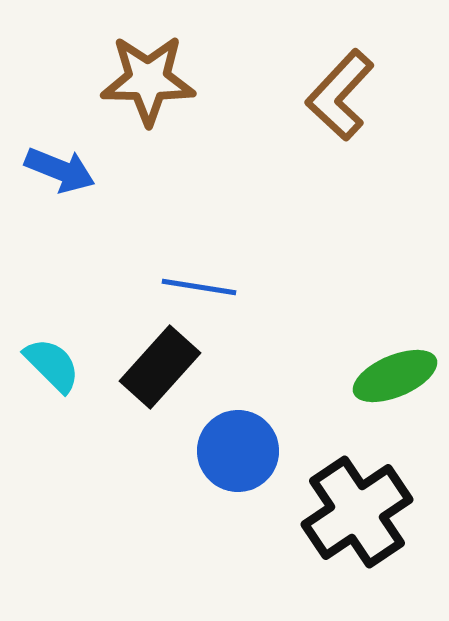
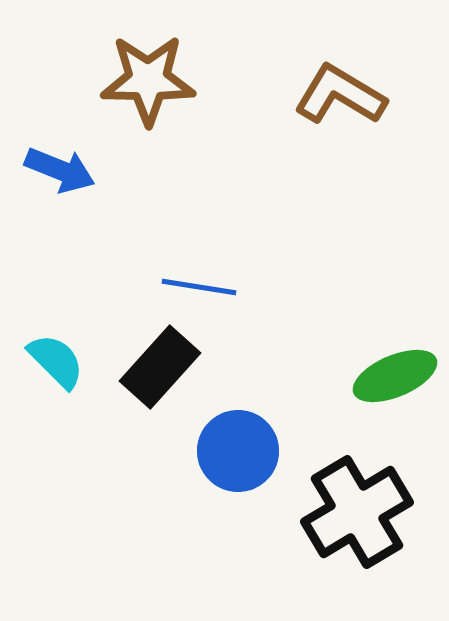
brown L-shape: rotated 78 degrees clockwise
cyan semicircle: moved 4 px right, 4 px up
black cross: rotated 3 degrees clockwise
